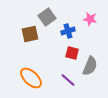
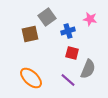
gray semicircle: moved 2 px left, 3 px down
